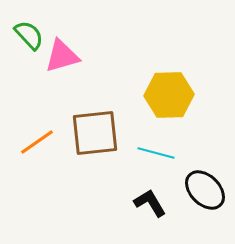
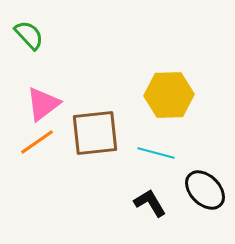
pink triangle: moved 19 px left, 48 px down; rotated 21 degrees counterclockwise
